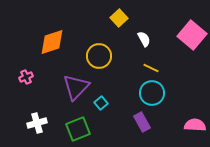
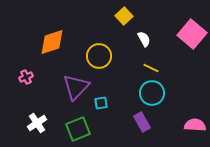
yellow square: moved 5 px right, 2 px up
pink square: moved 1 px up
cyan square: rotated 32 degrees clockwise
white cross: rotated 18 degrees counterclockwise
